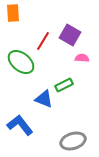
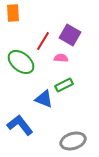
pink semicircle: moved 21 px left
